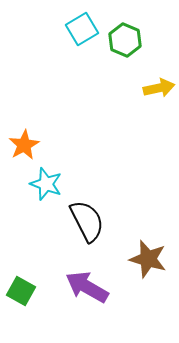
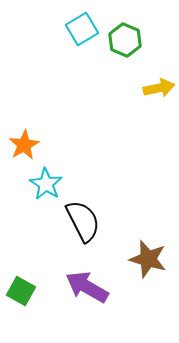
cyan star: rotated 12 degrees clockwise
black semicircle: moved 4 px left
